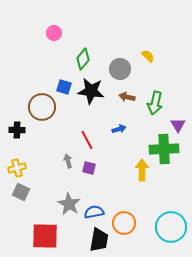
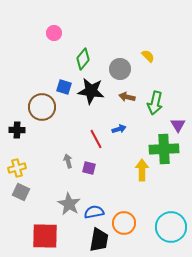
red line: moved 9 px right, 1 px up
